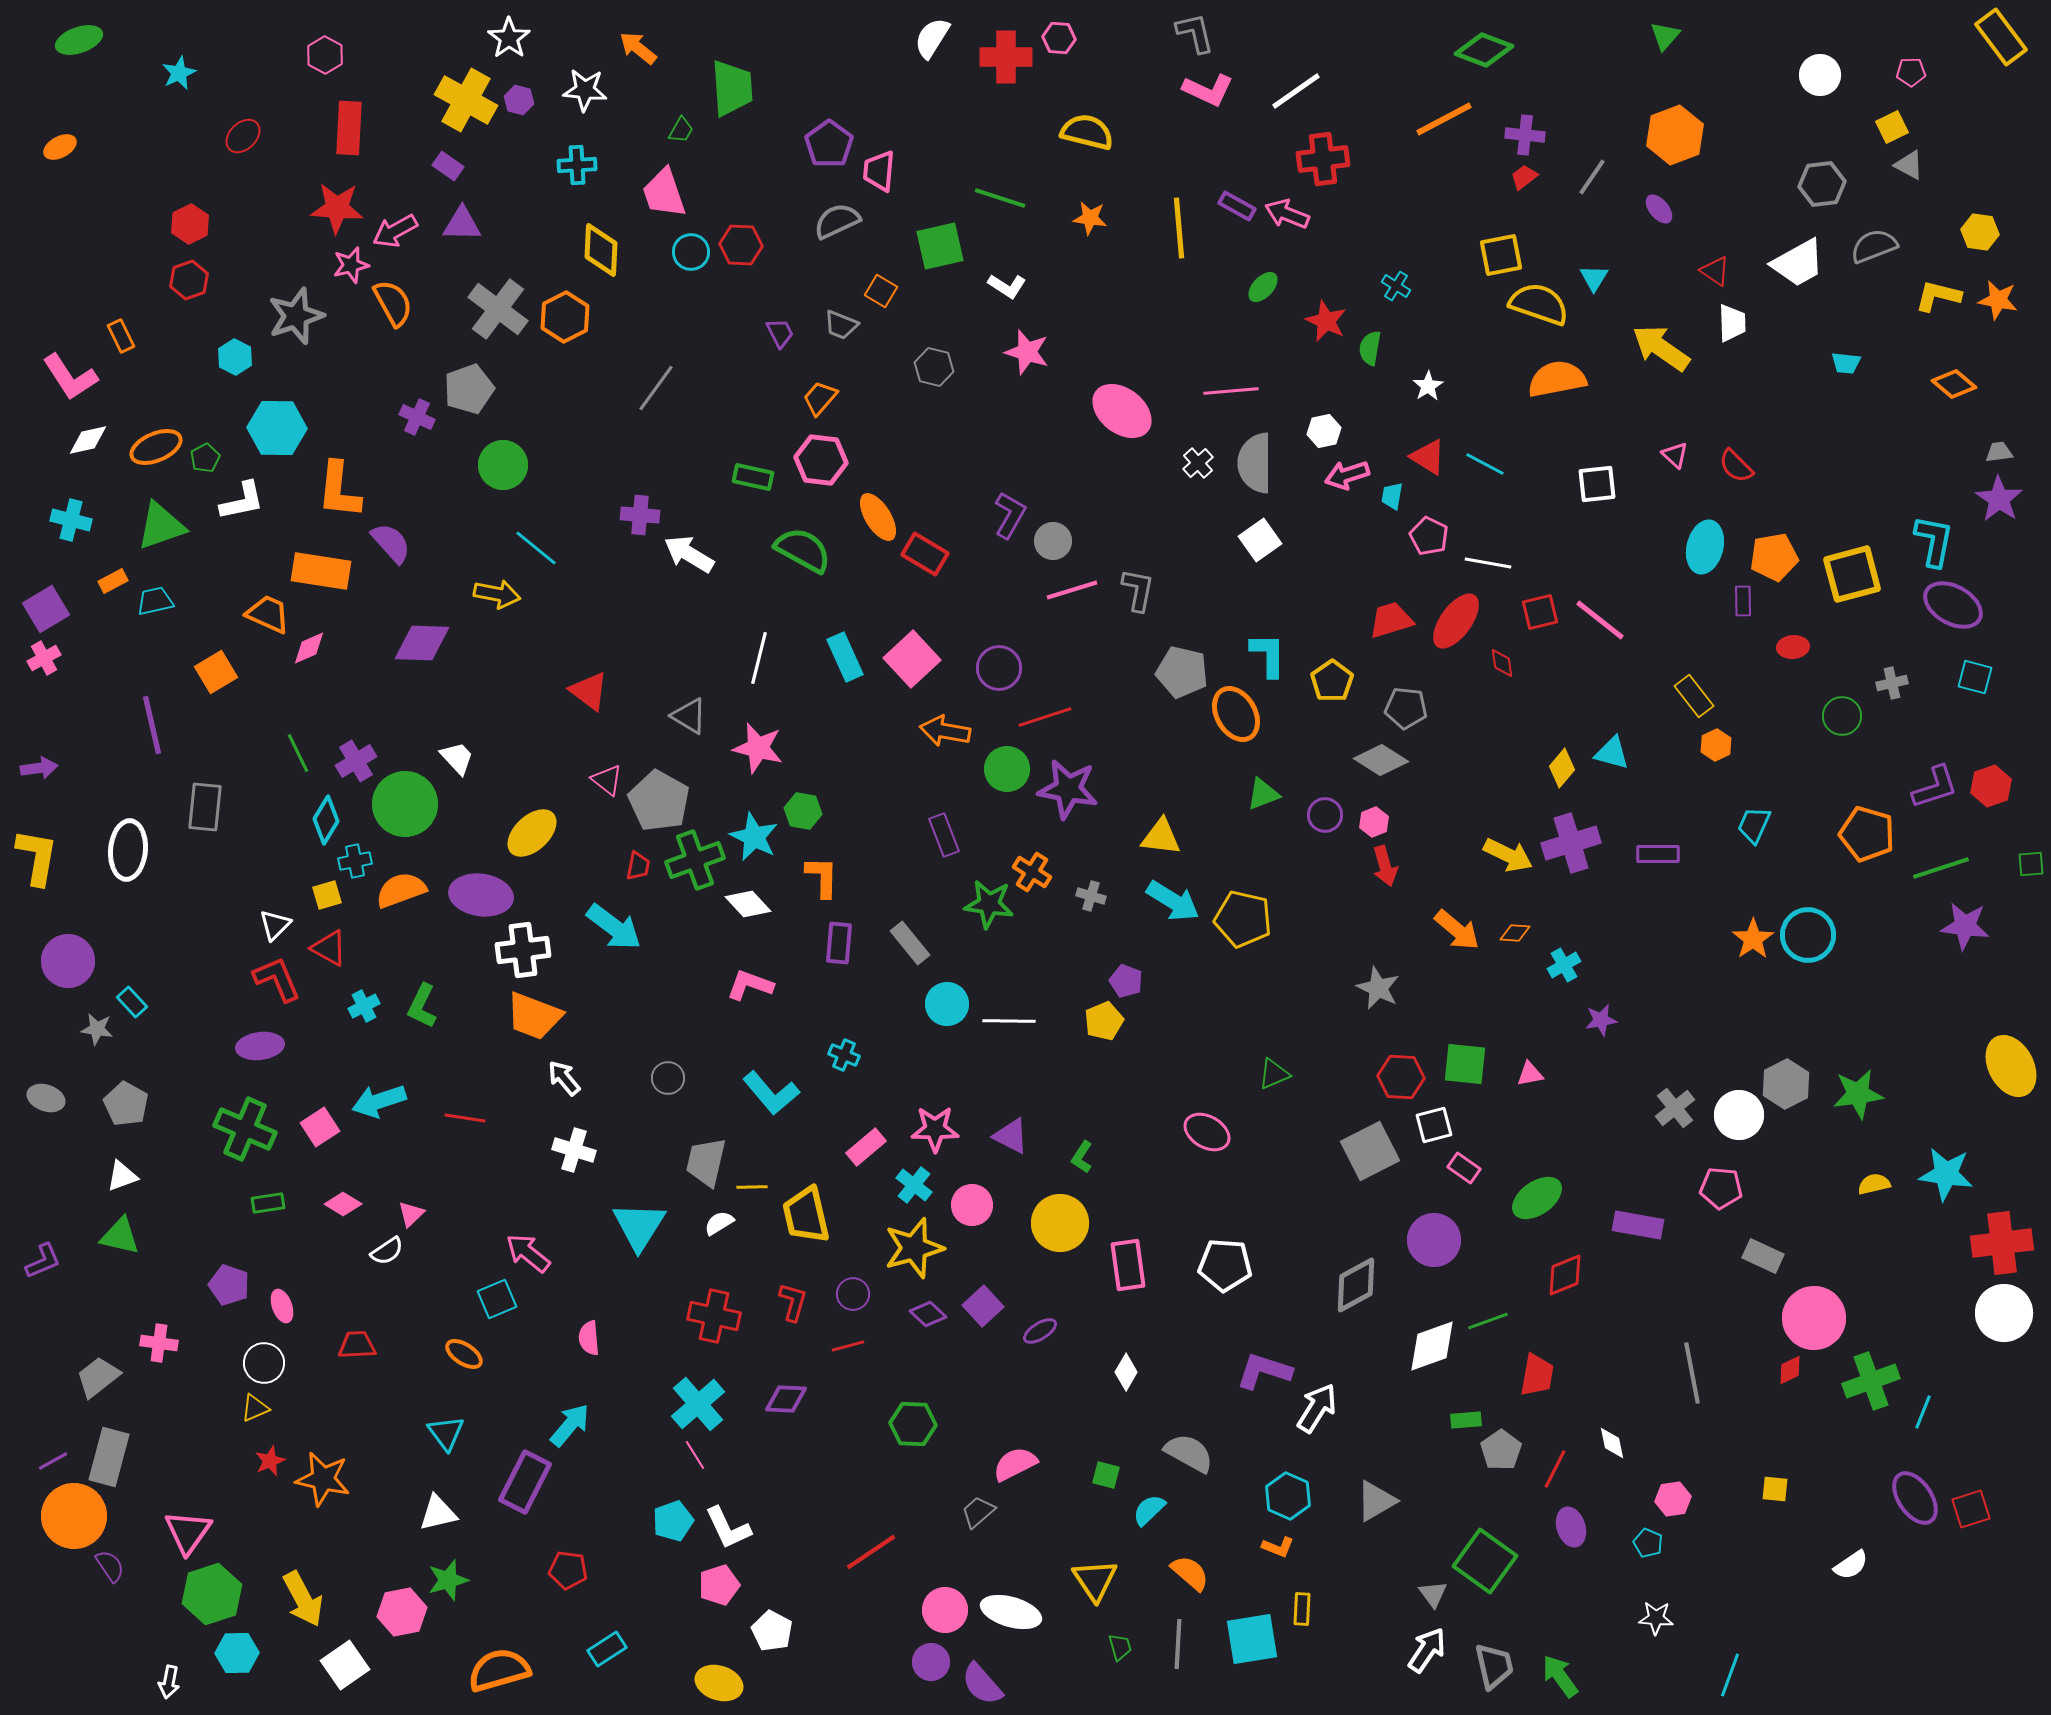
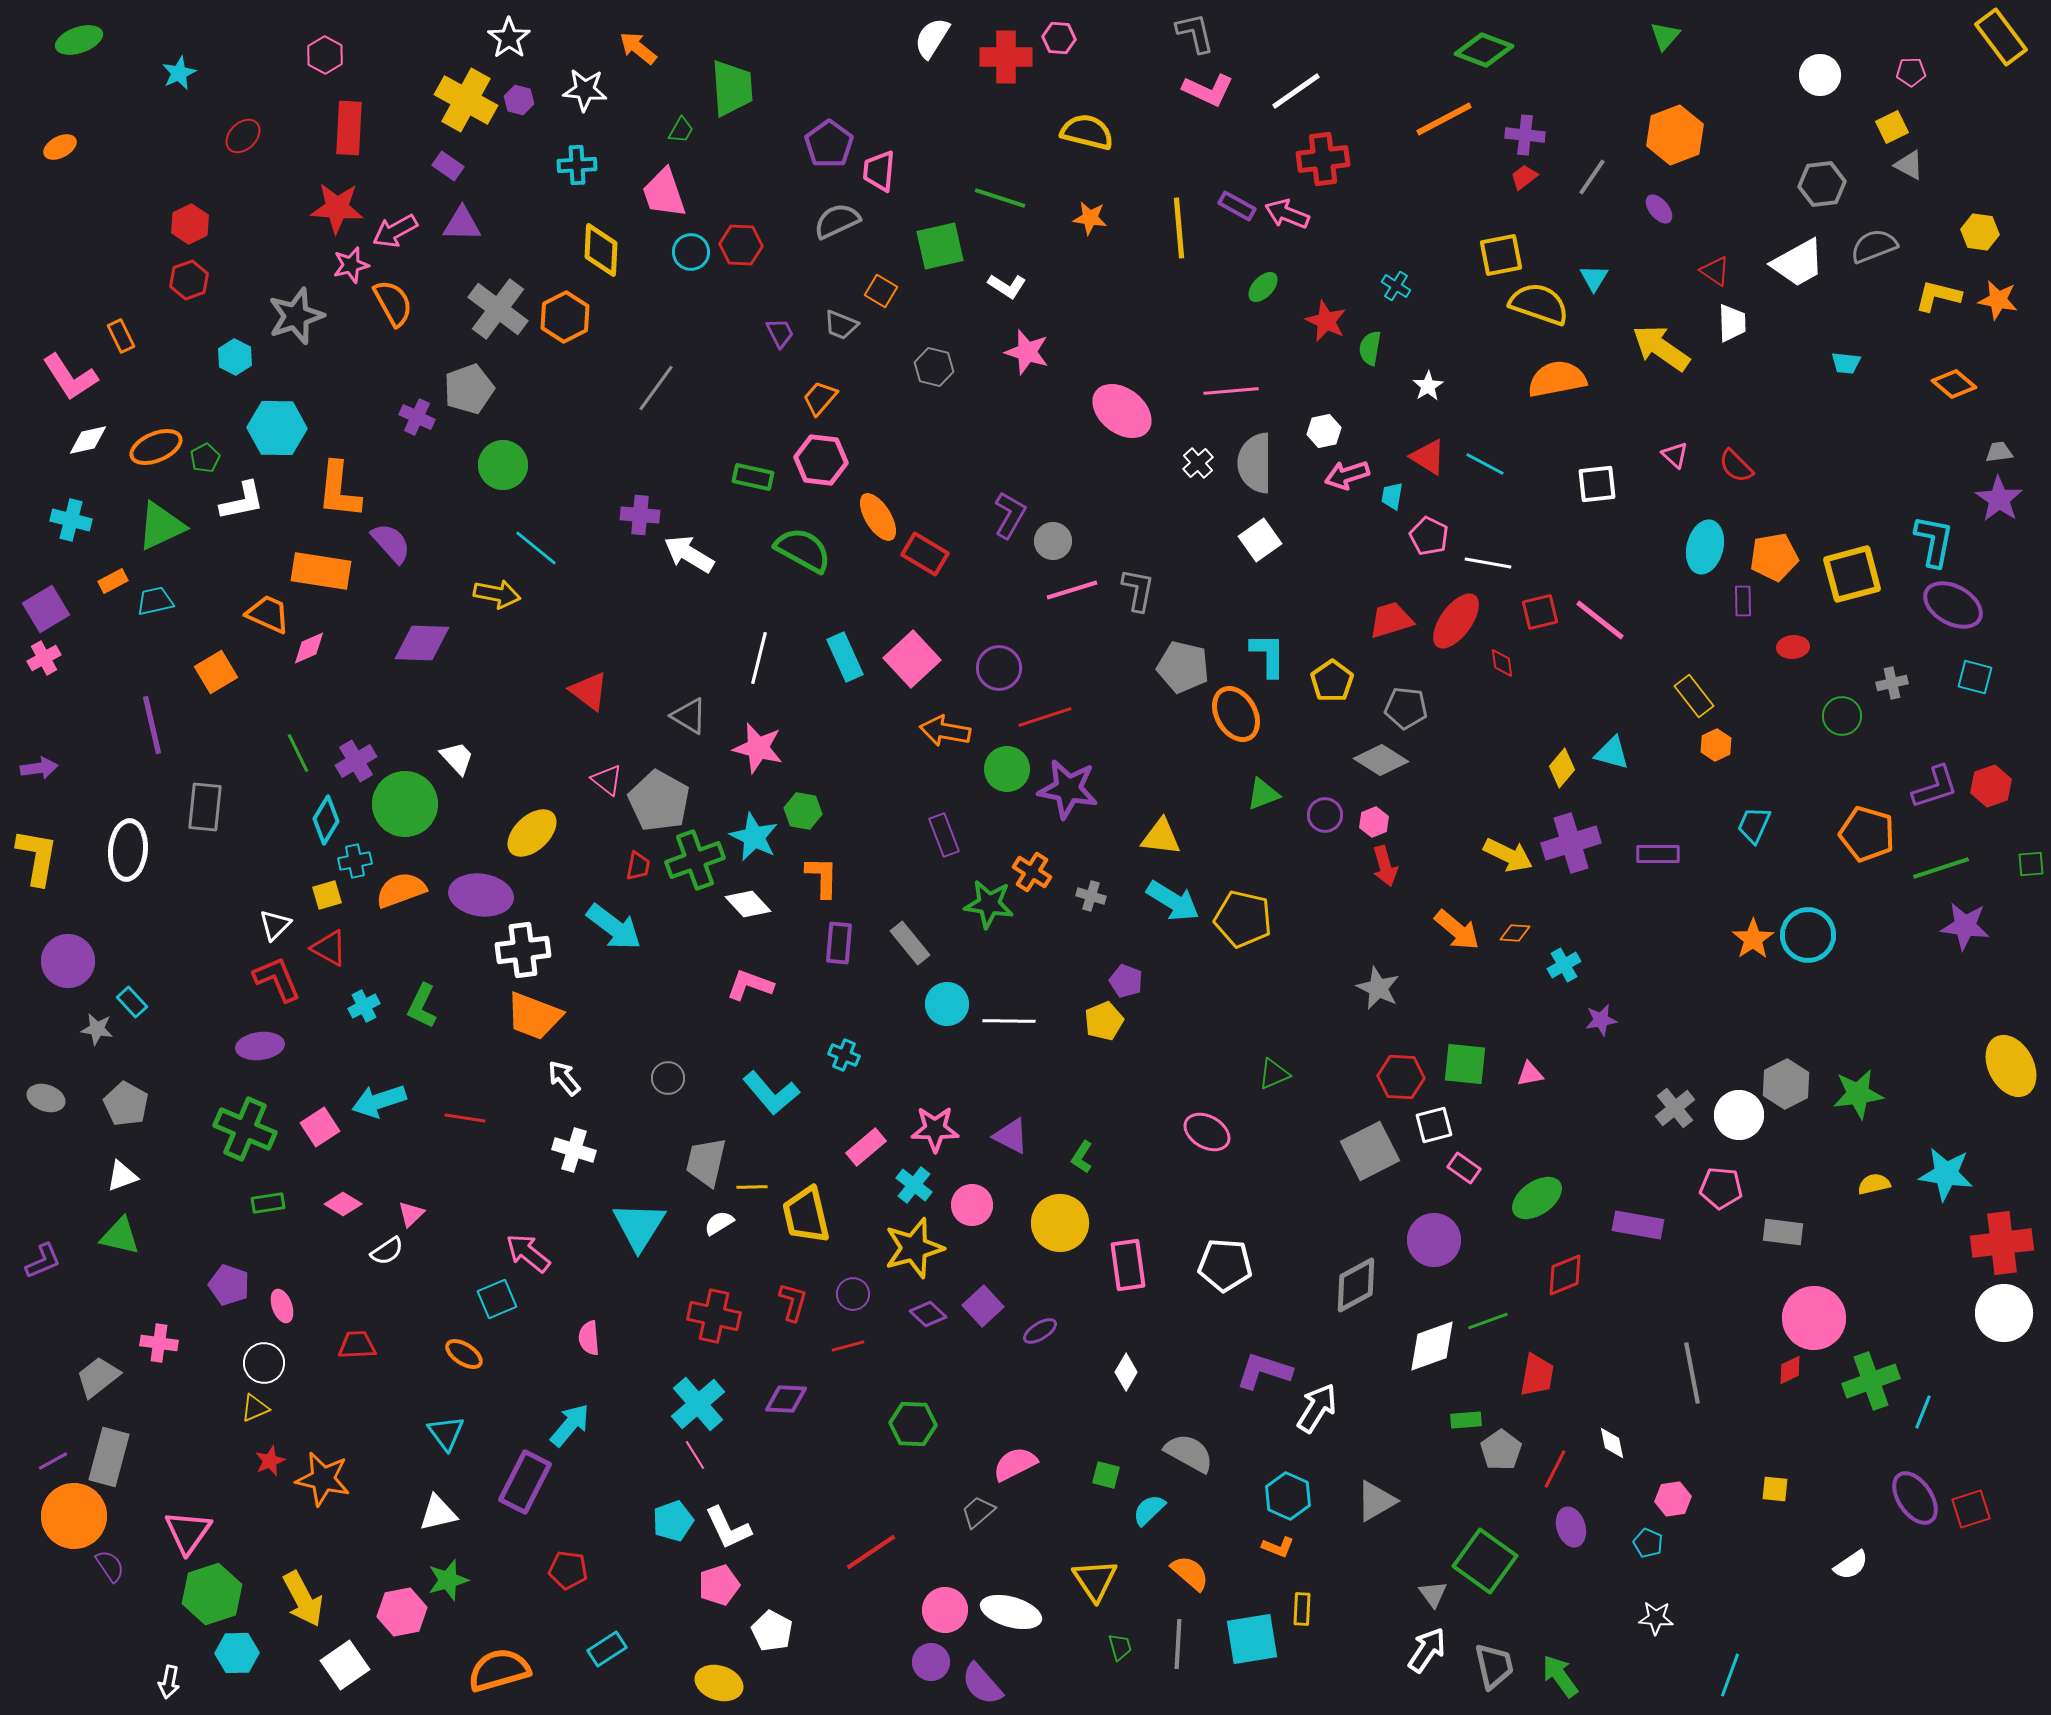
green triangle at (161, 526): rotated 6 degrees counterclockwise
gray pentagon at (1182, 672): moved 1 px right, 5 px up
gray rectangle at (1763, 1256): moved 20 px right, 24 px up; rotated 18 degrees counterclockwise
